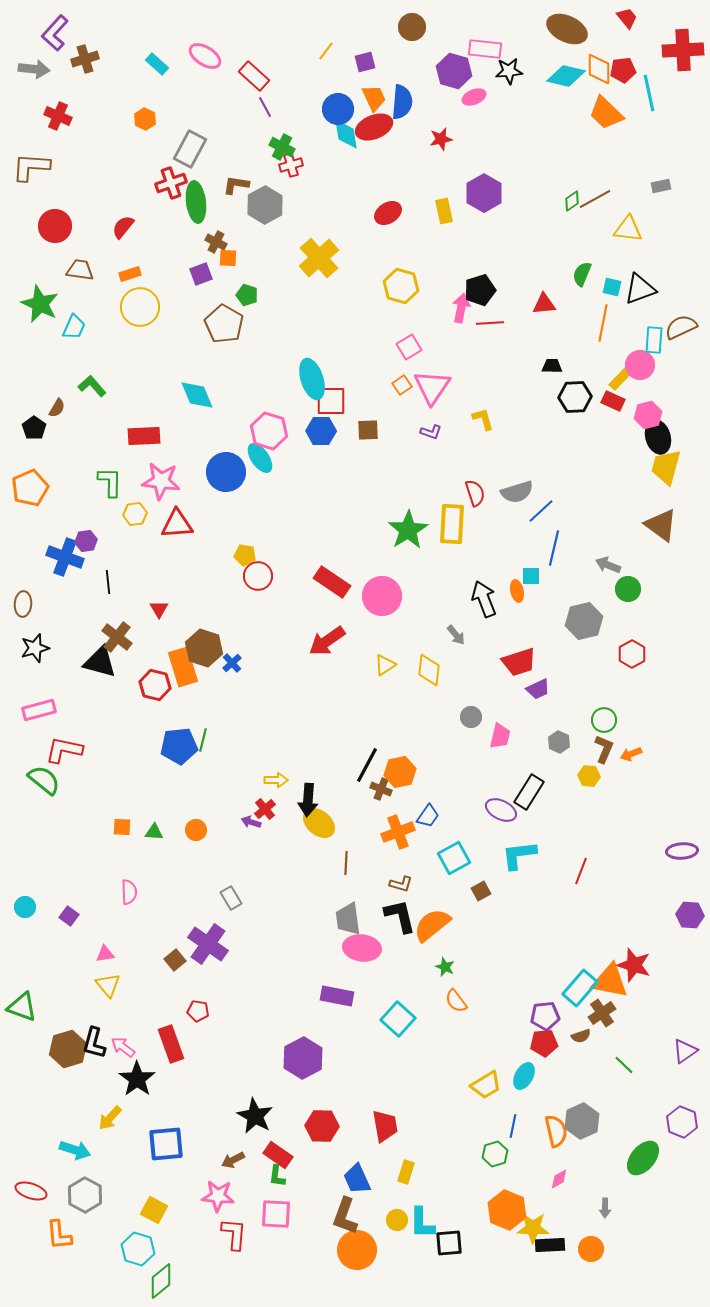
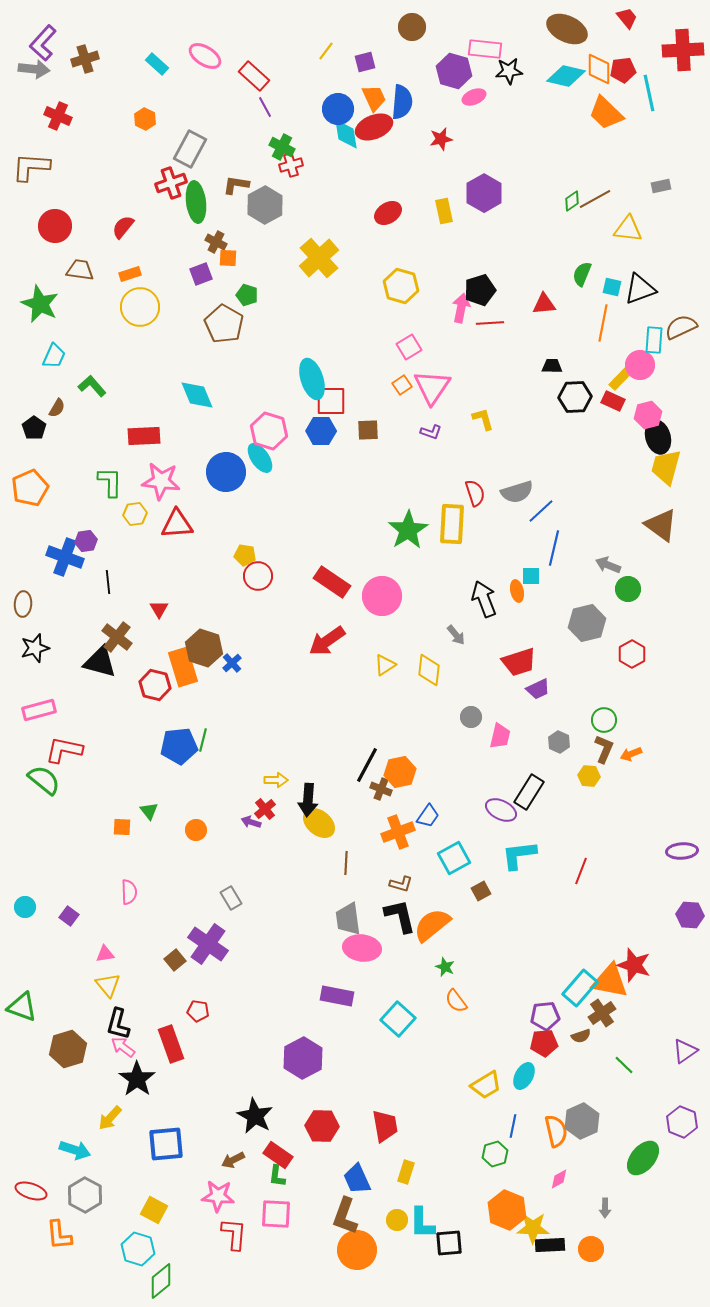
purple L-shape at (55, 33): moved 12 px left, 10 px down
cyan trapezoid at (74, 327): moved 20 px left, 29 px down
gray hexagon at (584, 621): moved 3 px right, 2 px down
green triangle at (154, 832): moved 5 px left, 21 px up; rotated 48 degrees clockwise
black L-shape at (94, 1043): moved 24 px right, 19 px up
